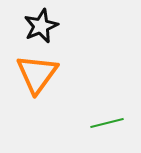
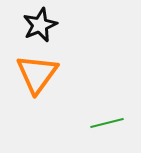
black star: moved 1 px left, 1 px up
